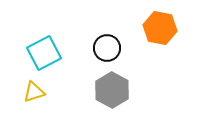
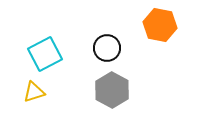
orange hexagon: moved 3 px up
cyan square: moved 1 px right, 1 px down
